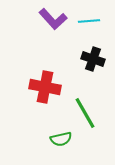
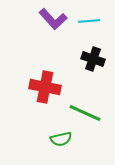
green line: rotated 36 degrees counterclockwise
